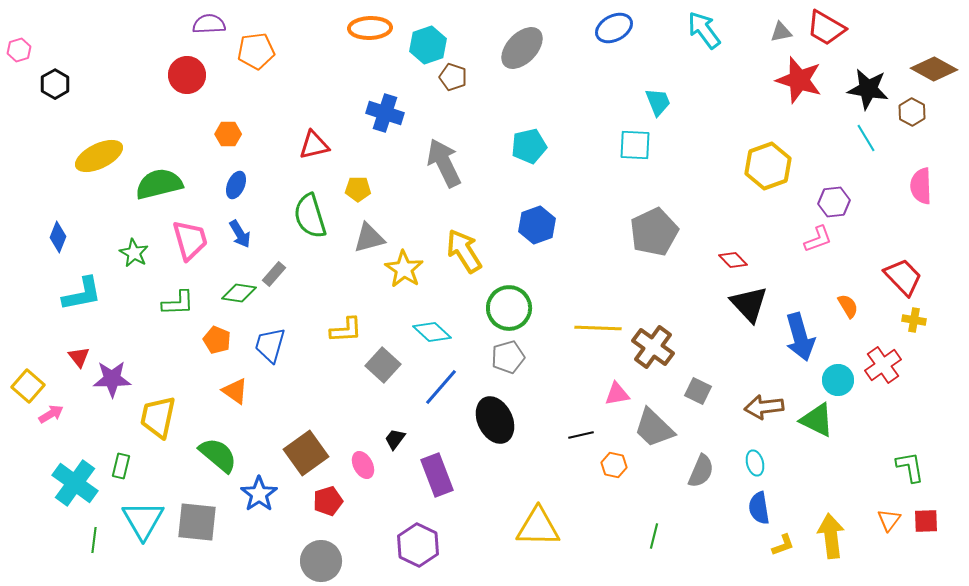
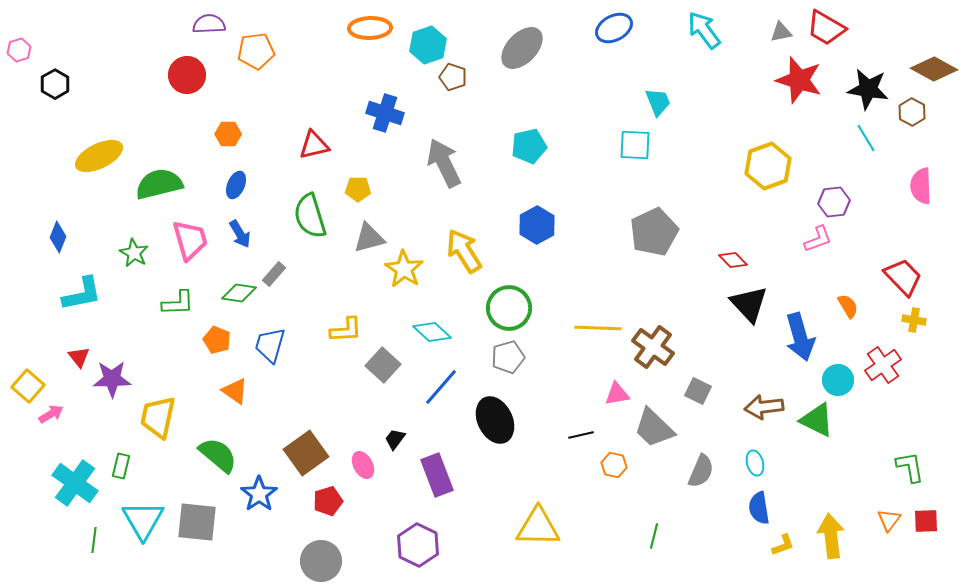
blue hexagon at (537, 225): rotated 9 degrees counterclockwise
